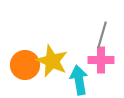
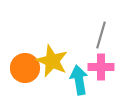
gray line: moved 1 px left
pink cross: moved 7 px down
orange circle: moved 3 px down
